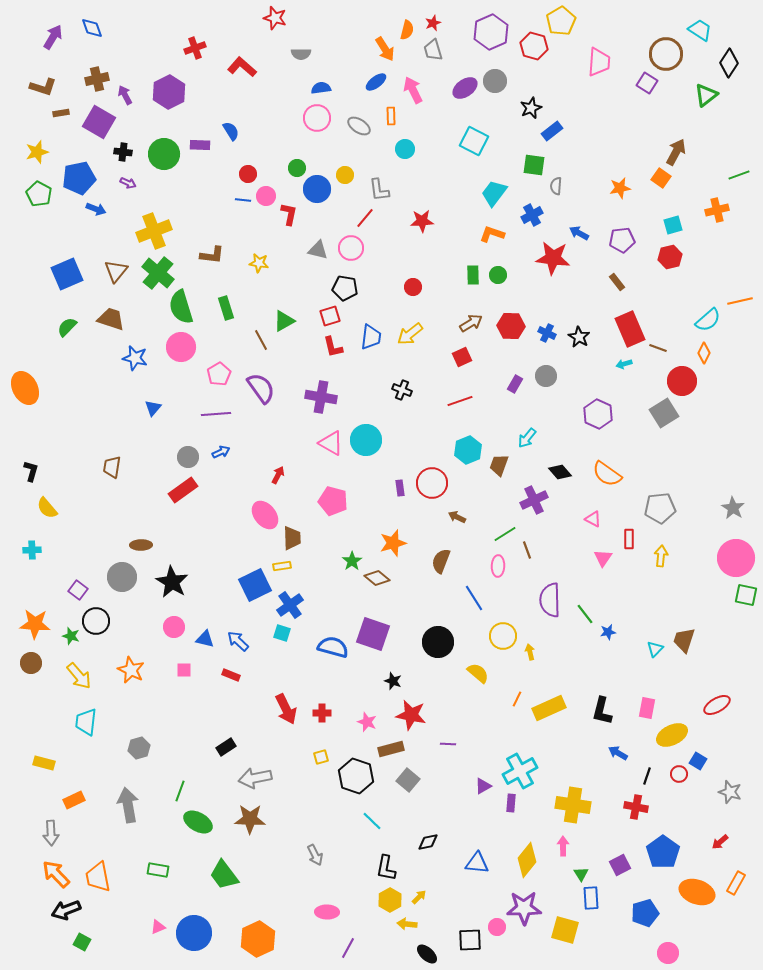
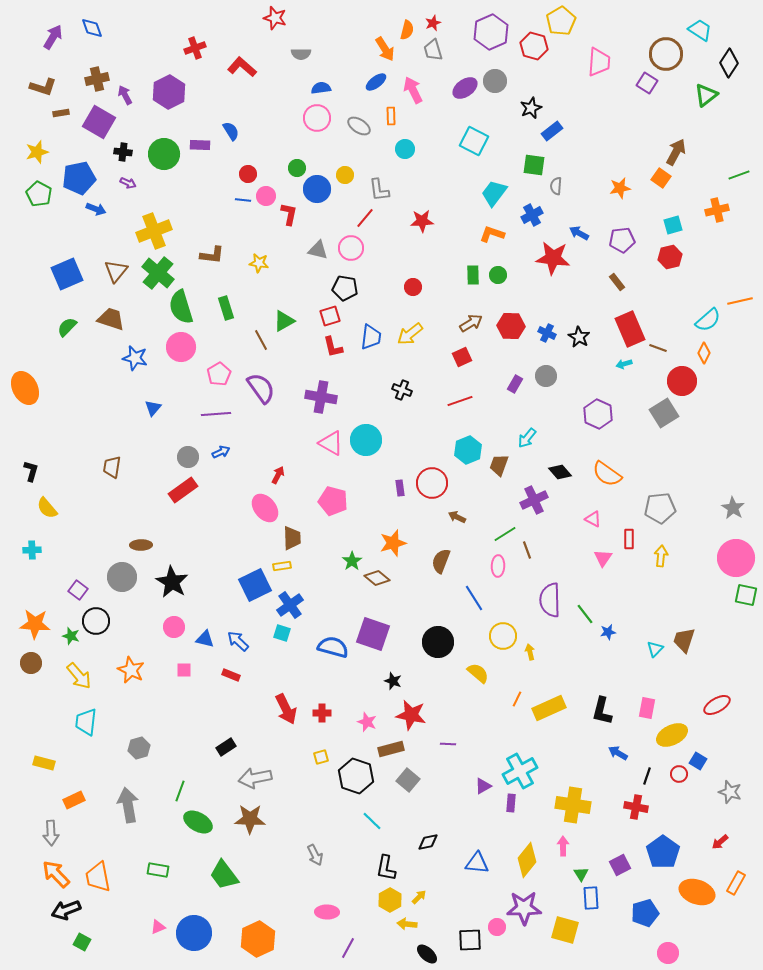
pink ellipse at (265, 515): moved 7 px up
